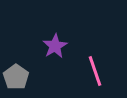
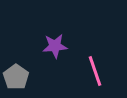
purple star: rotated 25 degrees clockwise
